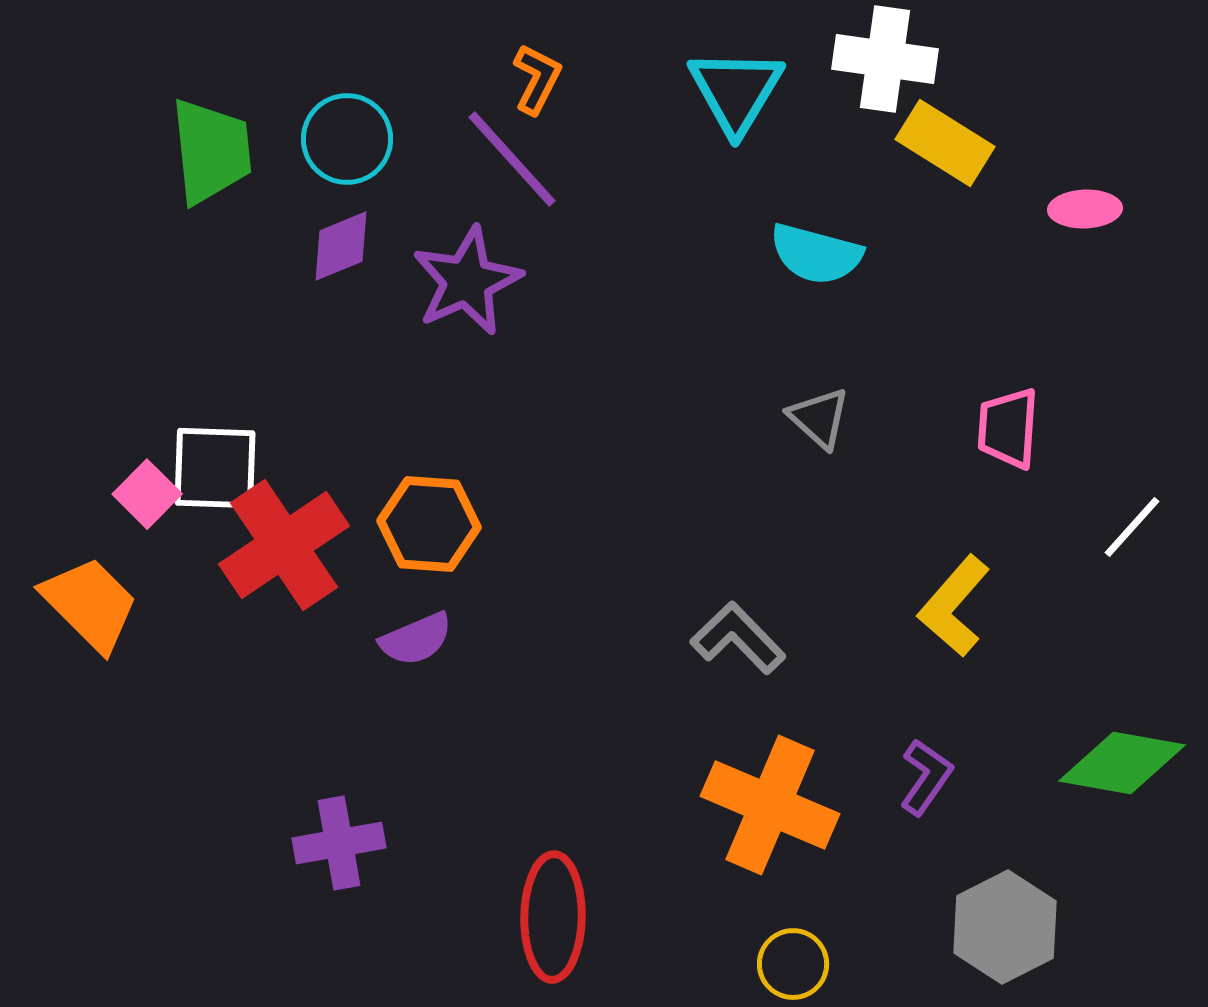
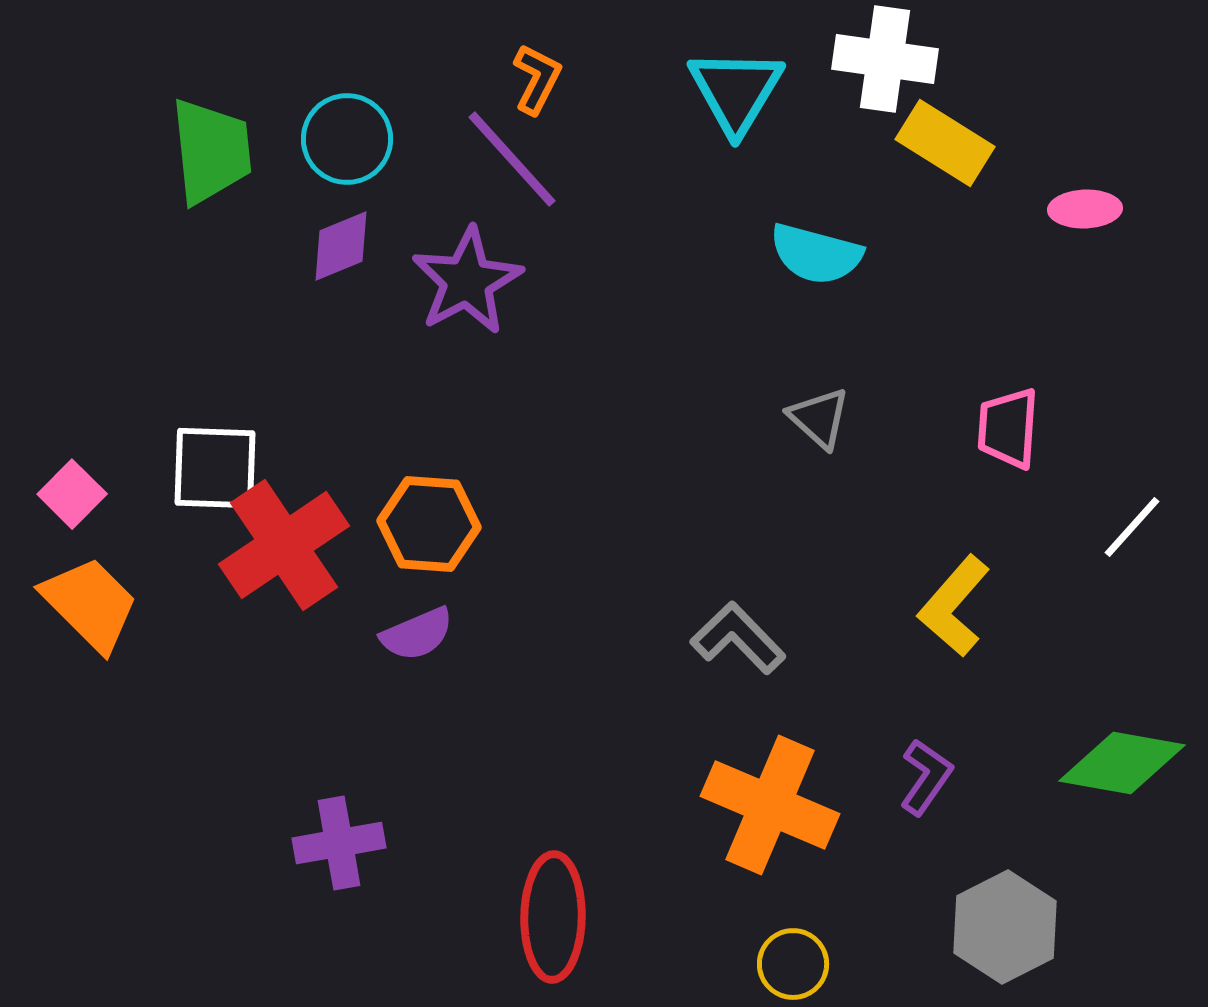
purple star: rotated 4 degrees counterclockwise
pink square: moved 75 px left
purple semicircle: moved 1 px right, 5 px up
